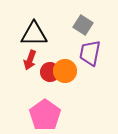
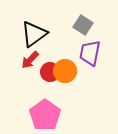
black triangle: rotated 36 degrees counterclockwise
red arrow: rotated 24 degrees clockwise
